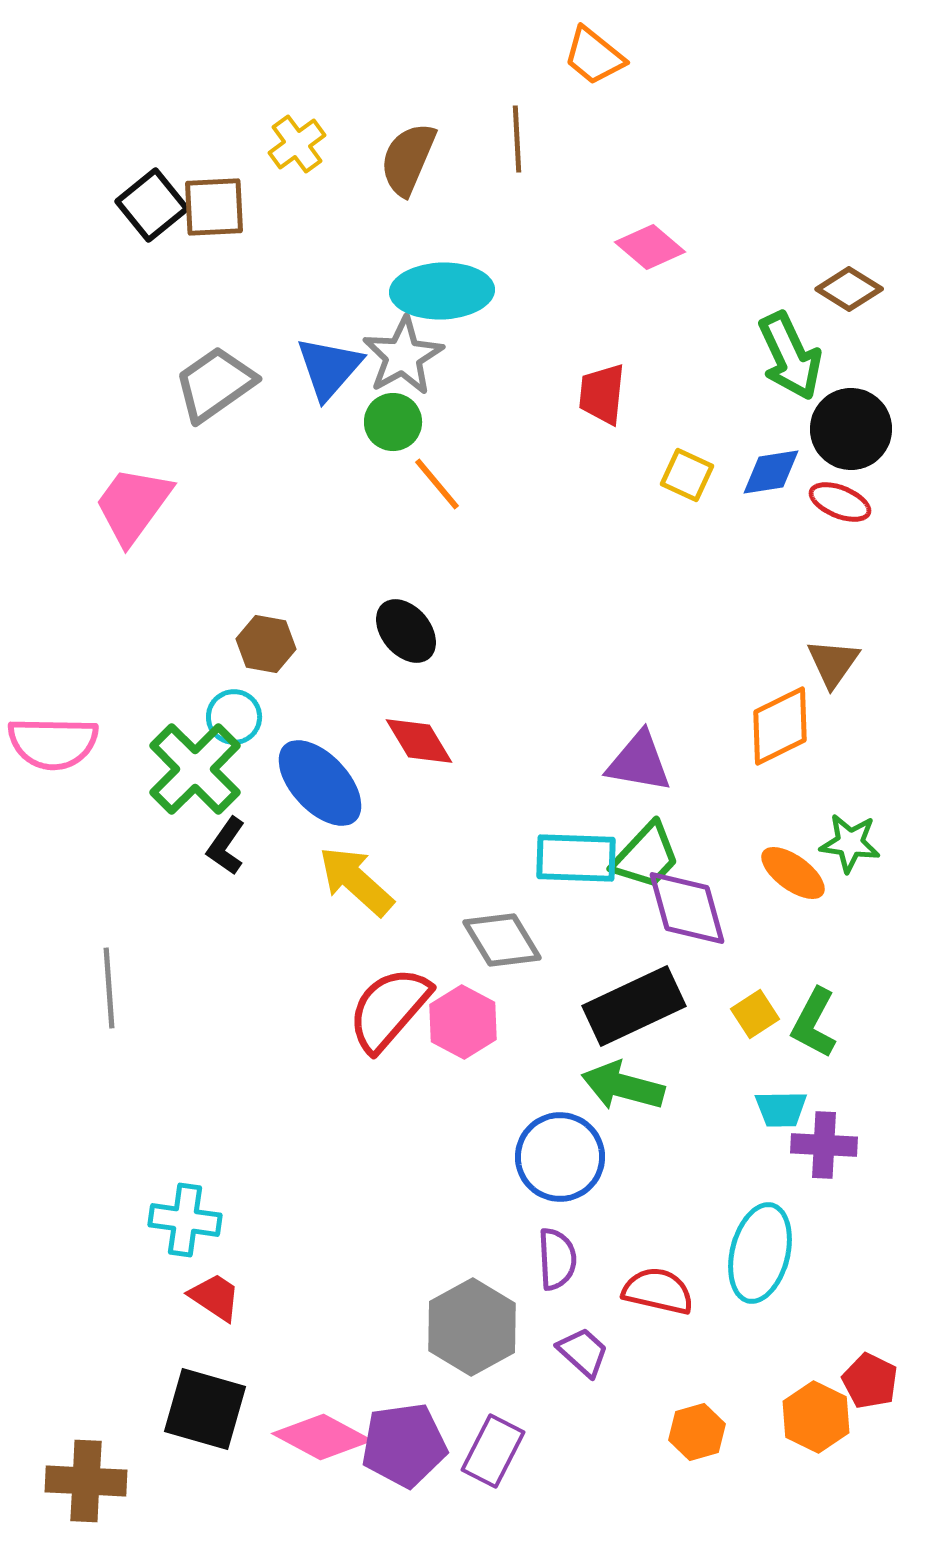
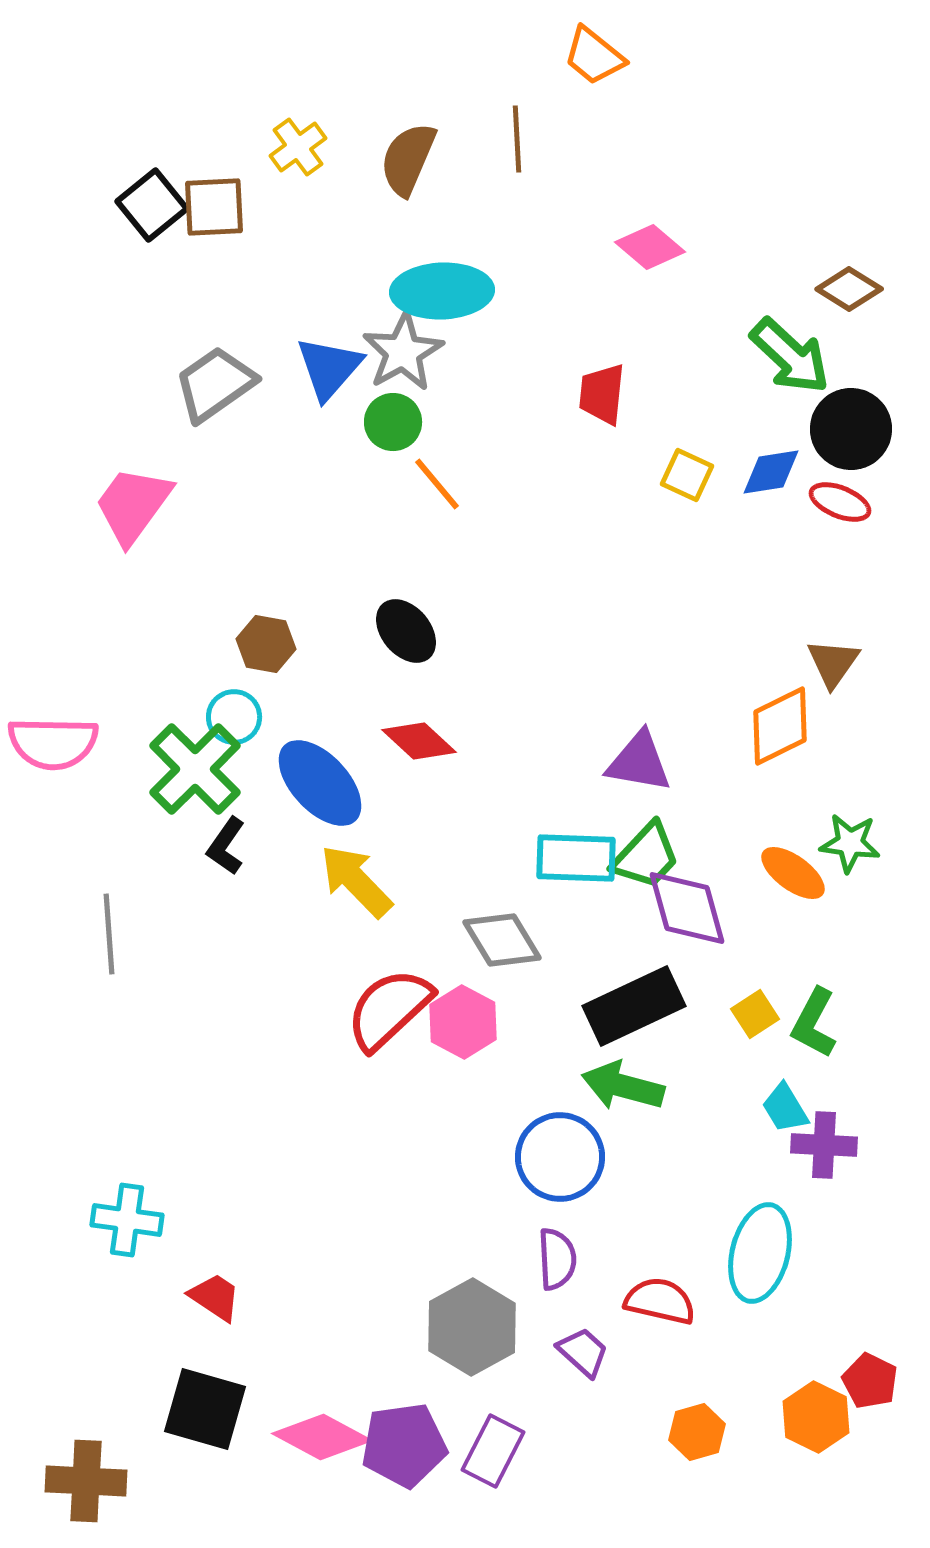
yellow cross at (297, 144): moved 1 px right, 3 px down
gray star at (403, 356): moved 4 px up
green arrow at (790, 356): rotated 22 degrees counterclockwise
red diamond at (419, 741): rotated 16 degrees counterclockwise
yellow arrow at (356, 881): rotated 4 degrees clockwise
gray line at (109, 988): moved 54 px up
red semicircle at (389, 1009): rotated 6 degrees clockwise
cyan trapezoid at (781, 1109): moved 4 px right, 1 px up; rotated 60 degrees clockwise
cyan cross at (185, 1220): moved 58 px left
red semicircle at (658, 1291): moved 2 px right, 10 px down
